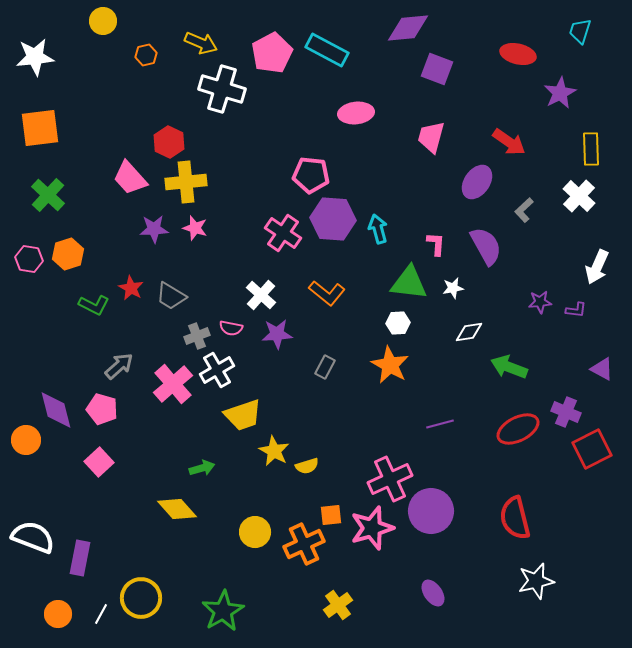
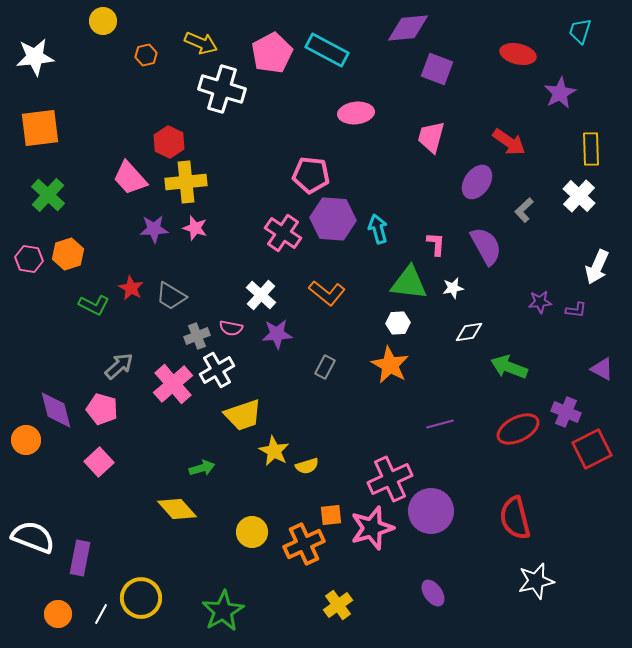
yellow circle at (255, 532): moved 3 px left
